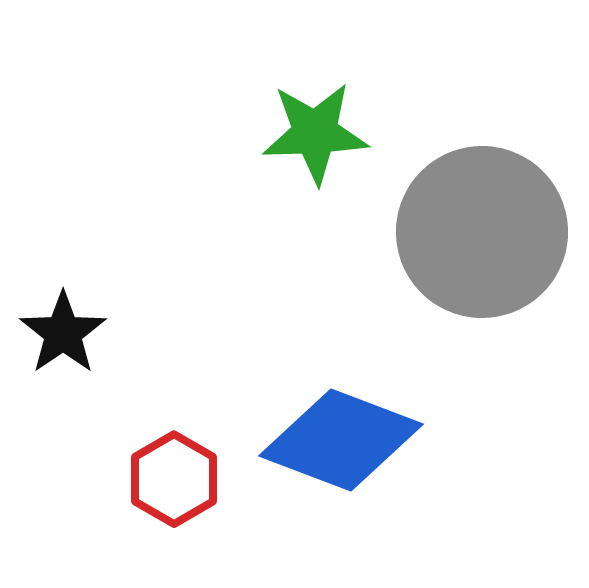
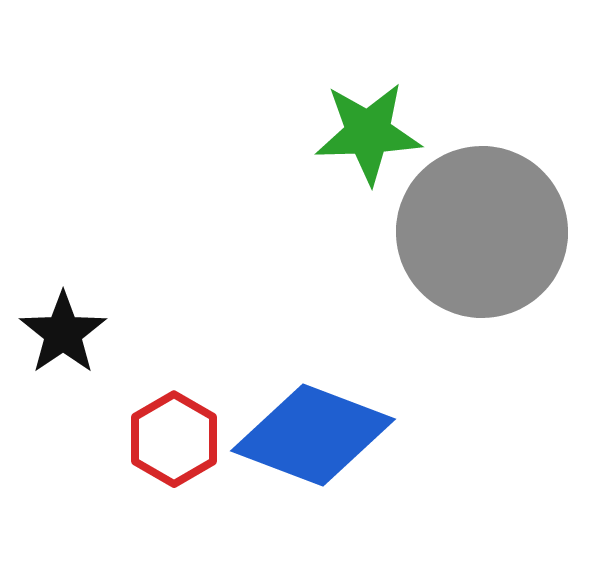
green star: moved 53 px right
blue diamond: moved 28 px left, 5 px up
red hexagon: moved 40 px up
